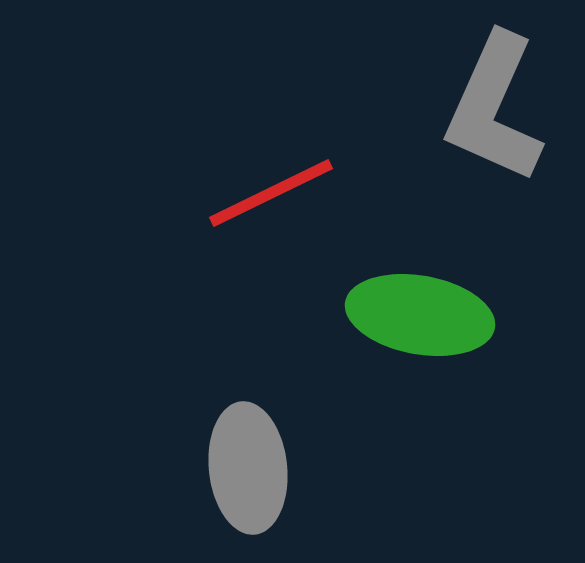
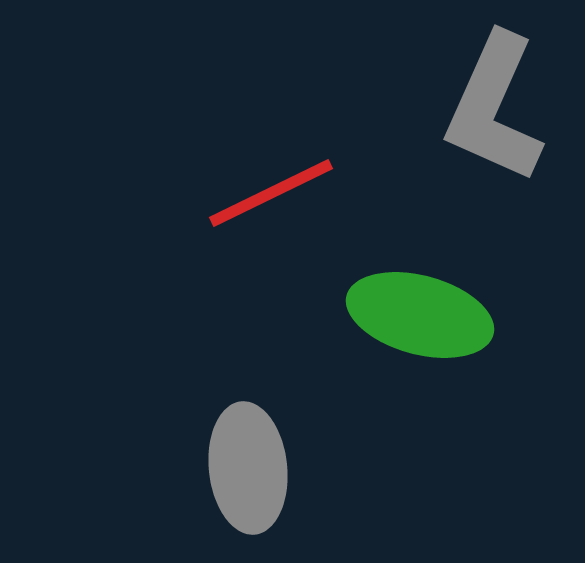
green ellipse: rotated 5 degrees clockwise
